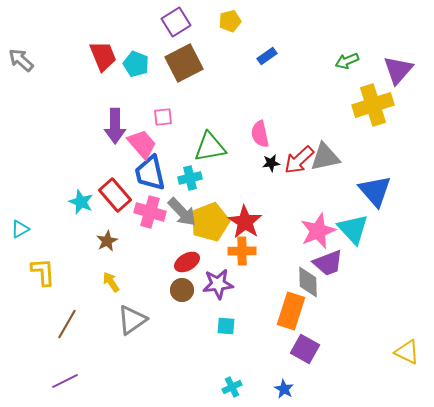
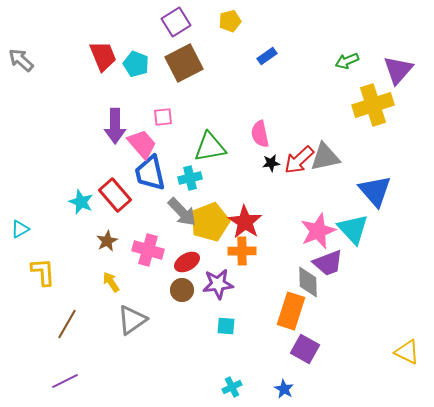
pink cross at (150, 212): moved 2 px left, 38 px down
